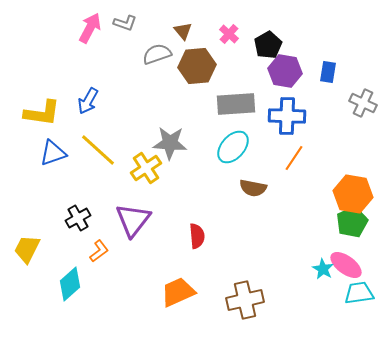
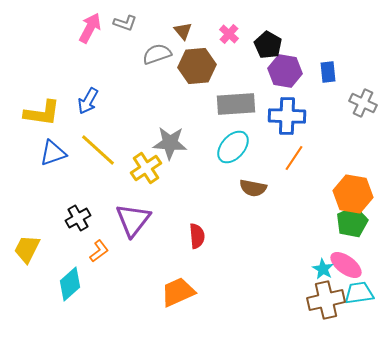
black pentagon: rotated 12 degrees counterclockwise
blue rectangle: rotated 15 degrees counterclockwise
brown cross: moved 81 px right
